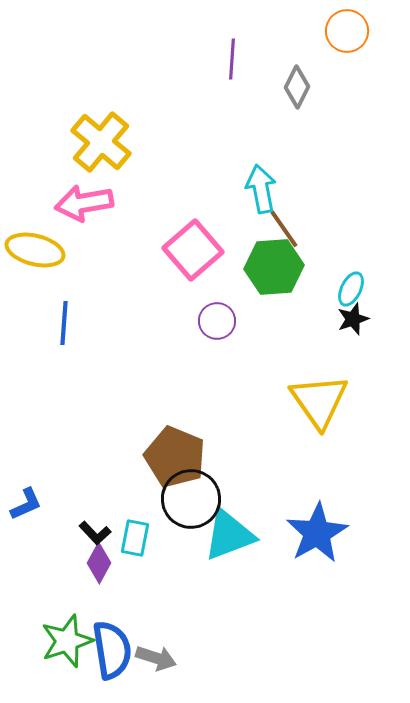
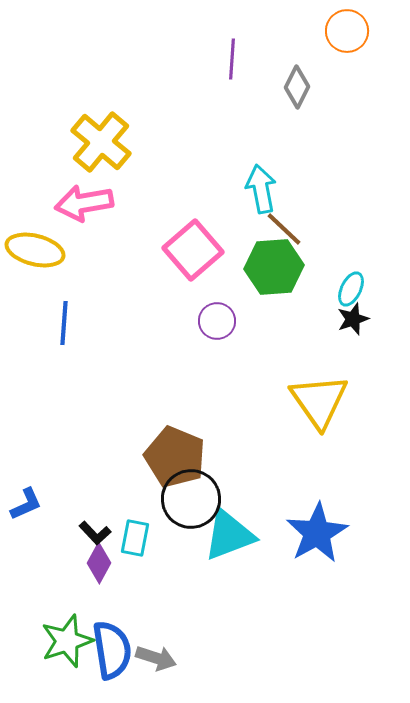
brown line: rotated 12 degrees counterclockwise
